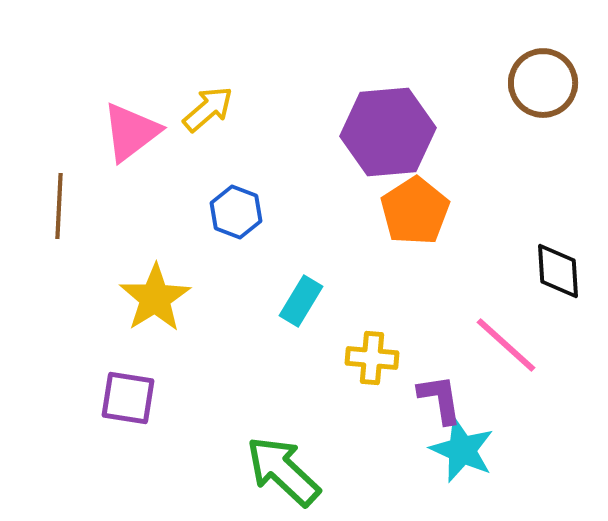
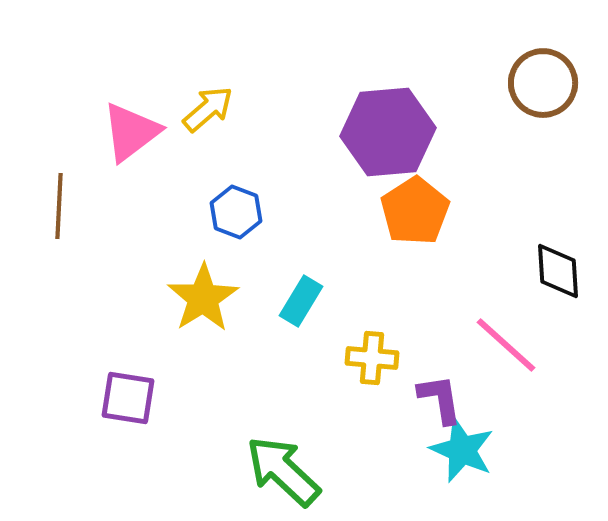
yellow star: moved 48 px right
